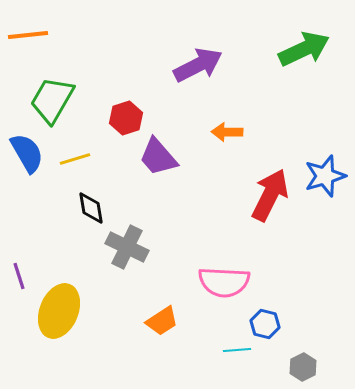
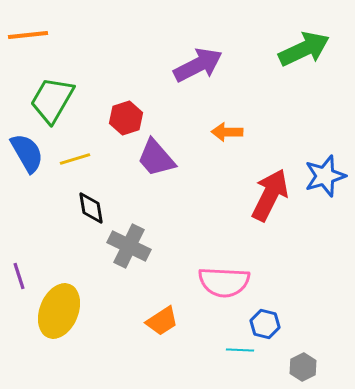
purple trapezoid: moved 2 px left, 1 px down
gray cross: moved 2 px right, 1 px up
cyan line: moved 3 px right; rotated 8 degrees clockwise
